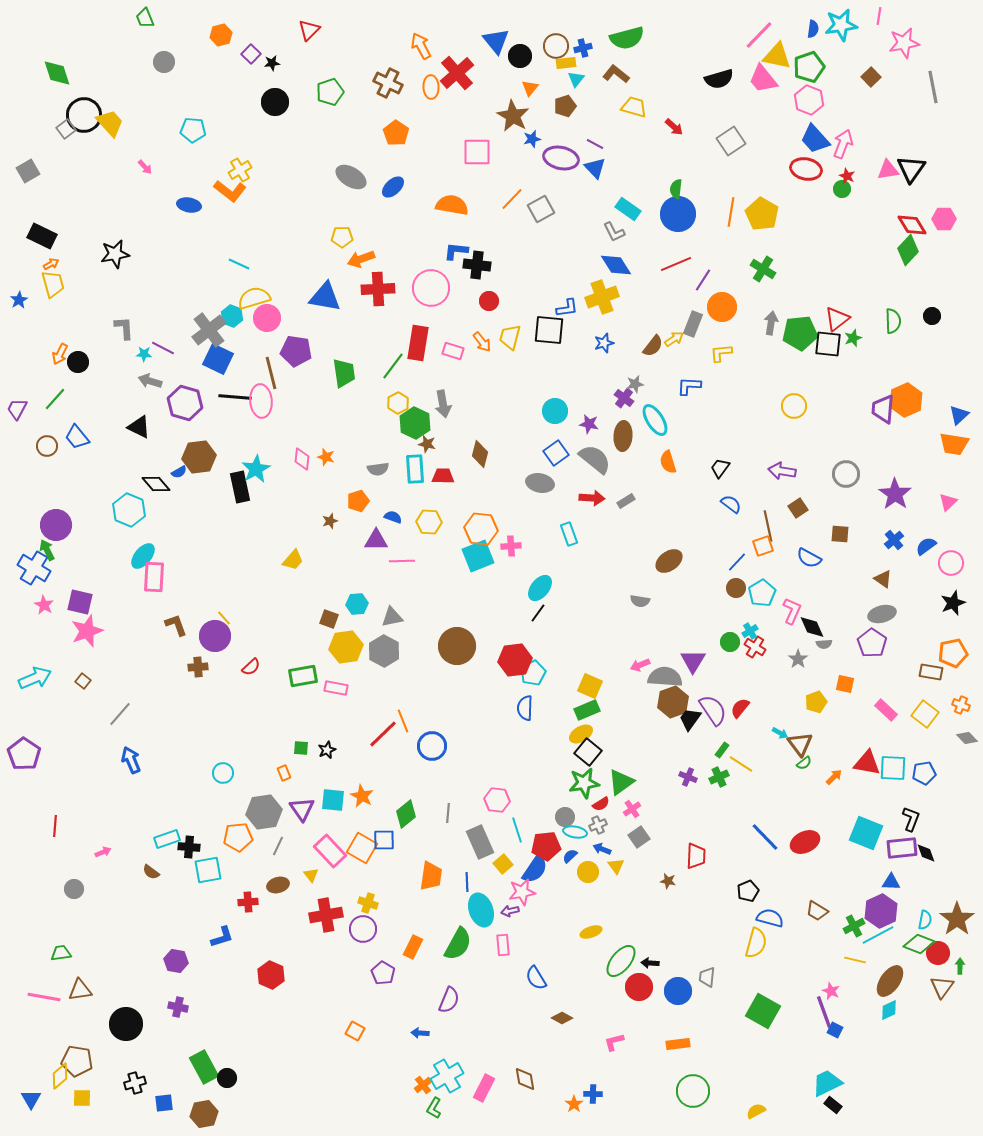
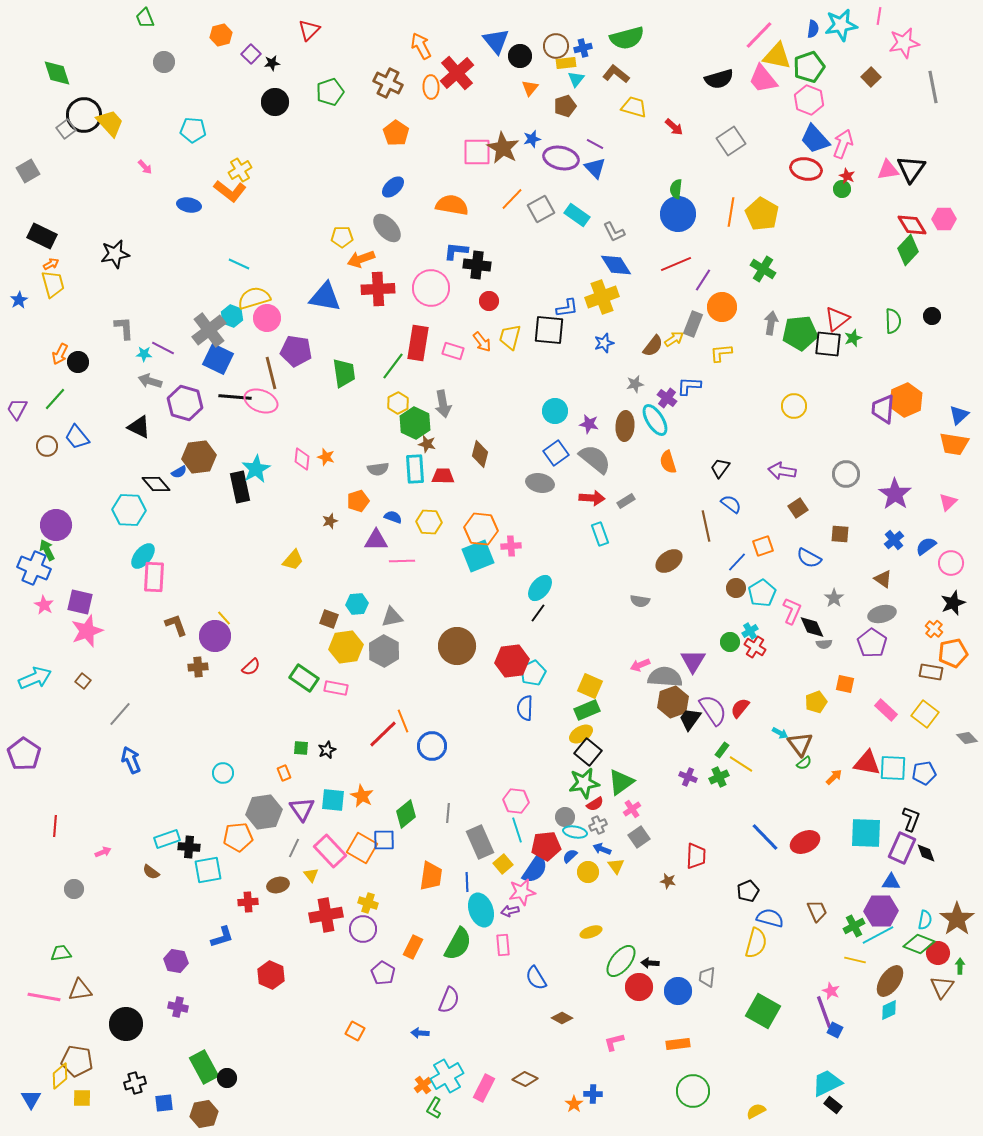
brown star at (513, 116): moved 10 px left, 32 px down
gray ellipse at (351, 177): moved 36 px right, 51 px down; rotated 16 degrees clockwise
cyan rectangle at (628, 209): moved 51 px left, 6 px down
purple cross at (624, 398): moved 43 px right
pink ellipse at (261, 401): rotated 64 degrees counterclockwise
brown ellipse at (623, 436): moved 2 px right, 10 px up
cyan hexagon at (129, 510): rotated 20 degrees counterclockwise
brown line at (768, 526): moved 62 px left
cyan rectangle at (569, 534): moved 31 px right
blue cross at (34, 568): rotated 8 degrees counterclockwise
gray star at (798, 659): moved 36 px right, 61 px up
red hexagon at (515, 660): moved 3 px left, 1 px down
green rectangle at (303, 676): moved 1 px right, 2 px down; rotated 44 degrees clockwise
orange cross at (961, 705): moved 27 px left, 76 px up; rotated 18 degrees clockwise
pink hexagon at (497, 800): moved 19 px right, 1 px down
red semicircle at (601, 804): moved 6 px left
cyan square at (866, 833): rotated 20 degrees counterclockwise
gray line at (278, 846): moved 16 px right, 2 px down
purple rectangle at (902, 848): rotated 60 degrees counterclockwise
brown trapezoid at (817, 911): rotated 145 degrees counterclockwise
purple hexagon at (881, 911): rotated 24 degrees clockwise
brown diamond at (525, 1079): rotated 55 degrees counterclockwise
